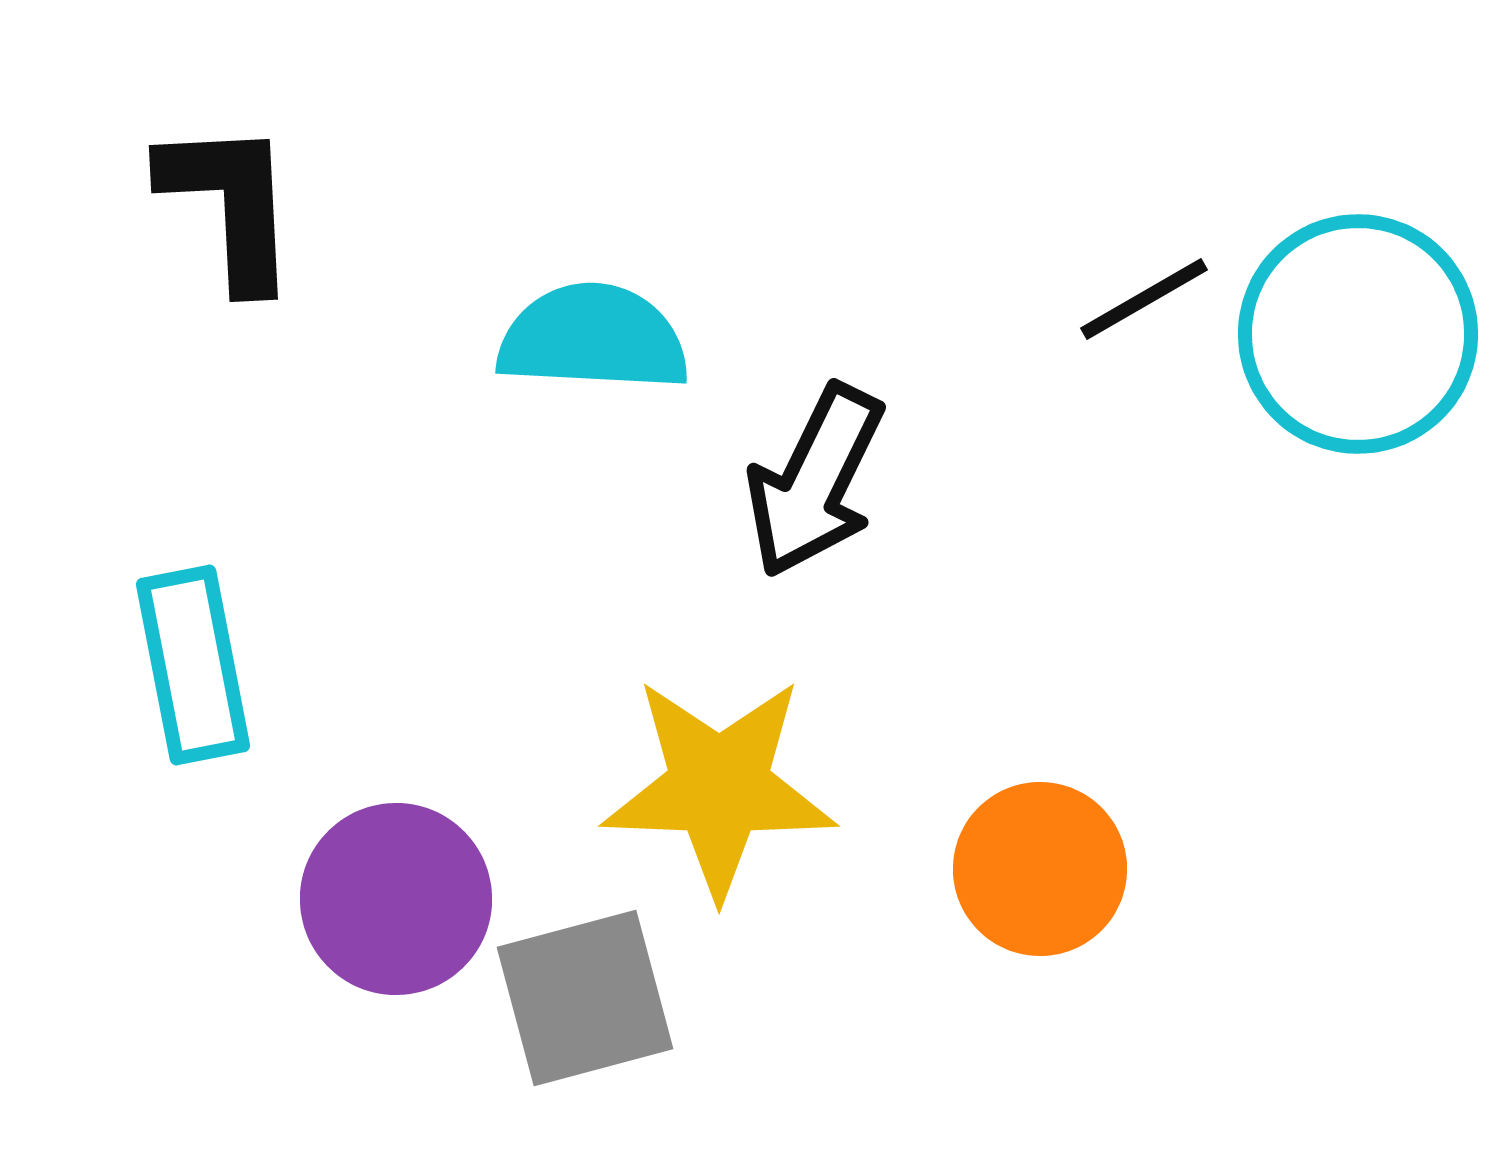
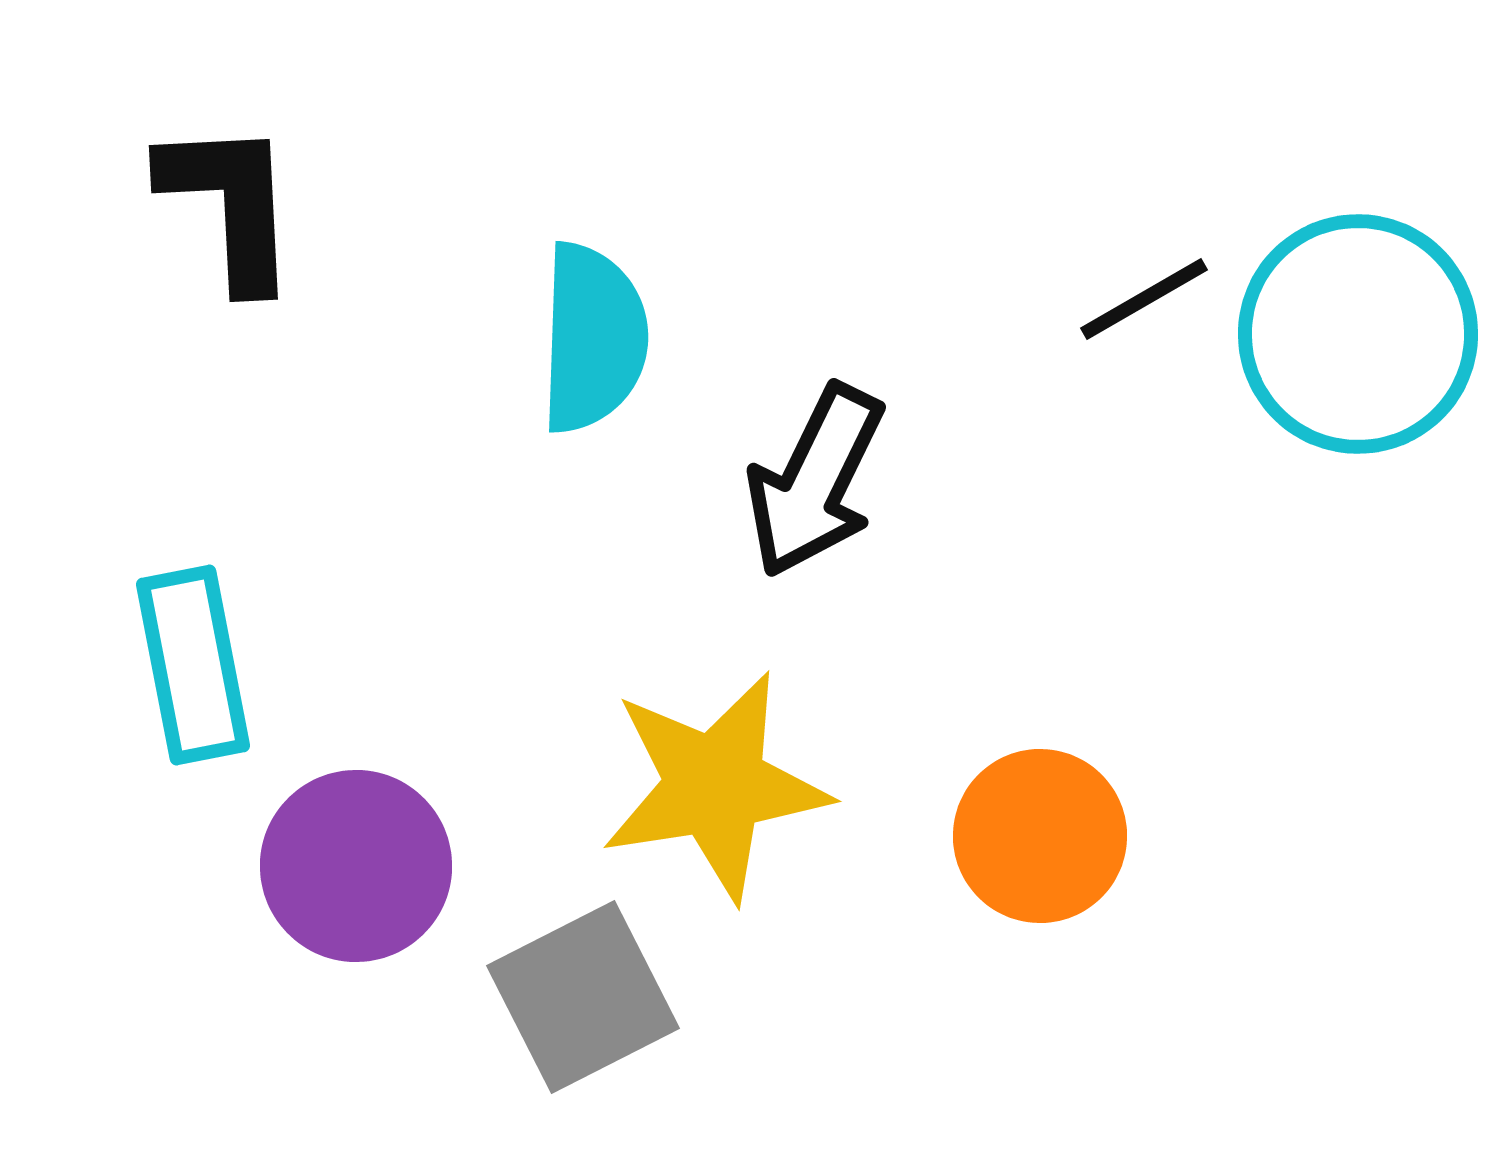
cyan semicircle: rotated 89 degrees clockwise
yellow star: moved 4 px left, 1 px up; rotated 11 degrees counterclockwise
orange circle: moved 33 px up
purple circle: moved 40 px left, 33 px up
gray square: moved 2 px left, 1 px up; rotated 12 degrees counterclockwise
